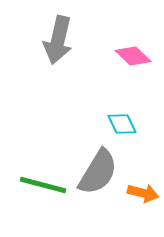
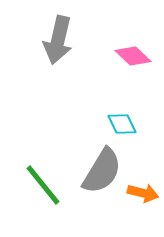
gray semicircle: moved 4 px right, 1 px up
green line: rotated 36 degrees clockwise
